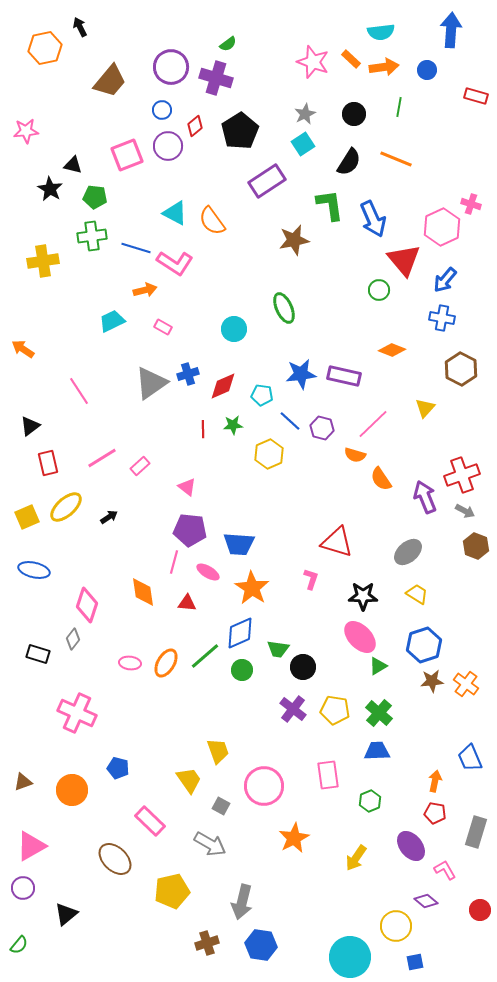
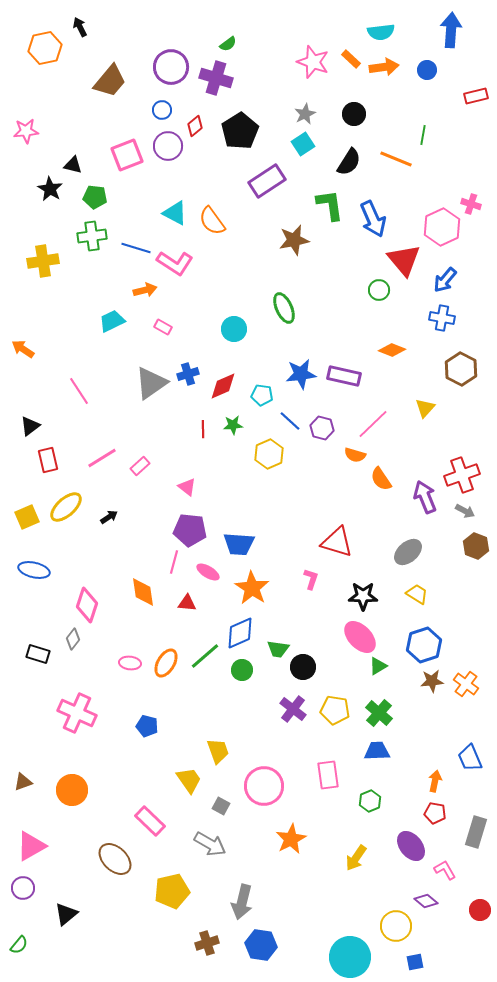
red rectangle at (476, 96): rotated 30 degrees counterclockwise
green line at (399, 107): moved 24 px right, 28 px down
red rectangle at (48, 463): moved 3 px up
blue pentagon at (118, 768): moved 29 px right, 42 px up
orange star at (294, 838): moved 3 px left, 1 px down
